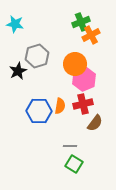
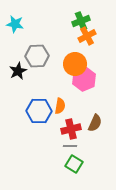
green cross: moved 1 px up
orange cross: moved 4 px left, 1 px down
gray hexagon: rotated 15 degrees clockwise
red cross: moved 12 px left, 25 px down
brown semicircle: rotated 12 degrees counterclockwise
